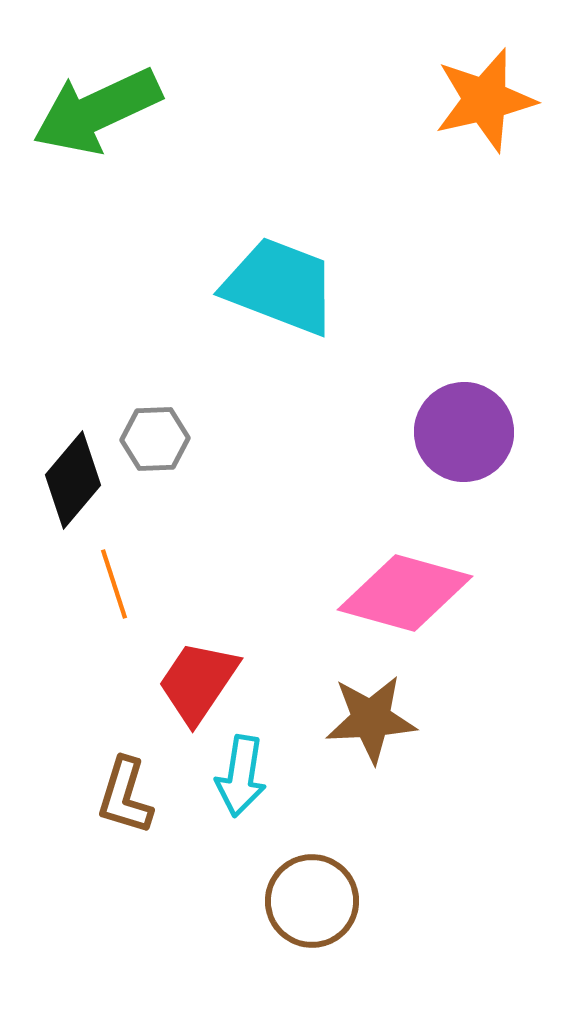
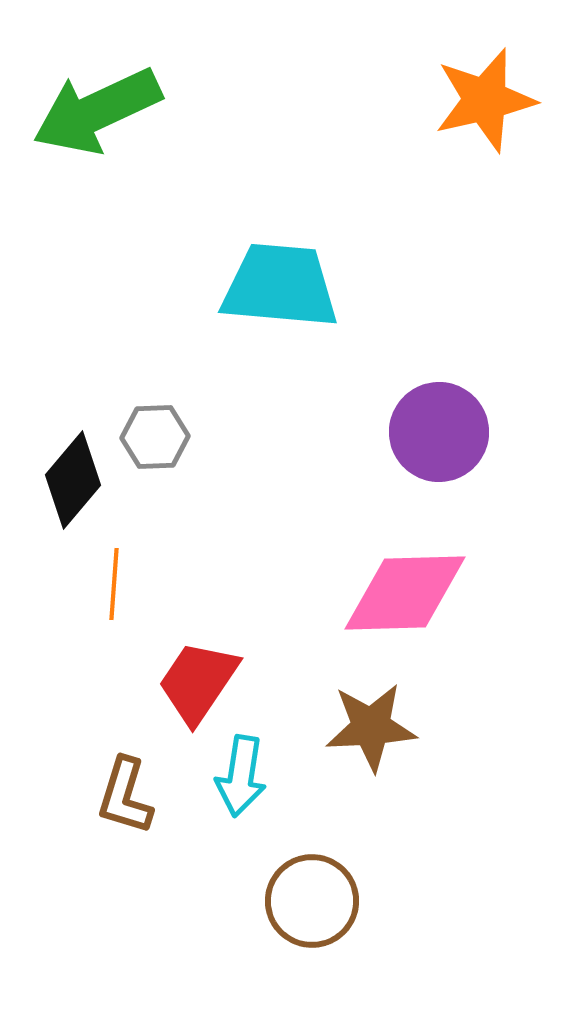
cyan trapezoid: rotated 16 degrees counterclockwise
purple circle: moved 25 px left
gray hexagon: moved 2 px up
orange line: rotated 22 degrees clockwise
pink diamond: rotated 17 degrees counterclockwise
brown star: moved 8 px down
